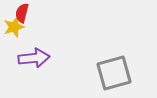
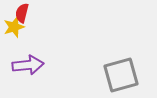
purple arrow: moved 6 px left, 7 px down
gray square: moved 7 px right, 2 px down
